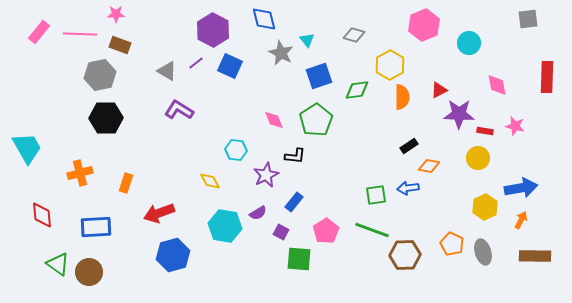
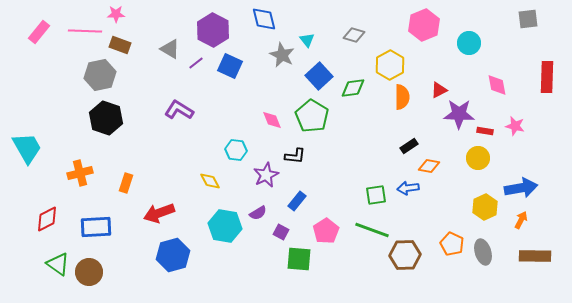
pink line at (80, 34): moved 5 px right, 3 px up
gray star at (281, 53): moved 1 px right, 2 px down
gray triangle at (167, 71): moved 3 px right, 22 px up
blue square at (319, 76): rotated 24 degrees counterclockwise
green diamond at (357, 90): moved 4 px left, 2 px up
black hexagon at (106, 118): rotated 20 degrees clockwise
pink diamond at (274, 120): moved 2 px left
green pentagon at (316, 120): moved 4 px left, 4 px up; rotated 8 degrees counterclockwise
blue rectangle at (294, 202): moved 3 px right, 1 px up
red diamond at (42, 215): moved 5 px right, 4 px down; rotated 68 degrees clockwise
